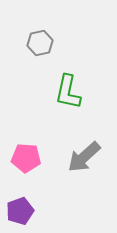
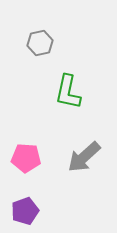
purple pentagon: moved 5 px right
